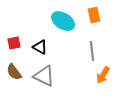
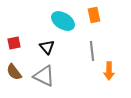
black triangle: moved 7 px right; rotated 21 degrees clockwise
orange arrow: moved 6 px right, 4 px up; rotated 30 degrees counterclockwise
